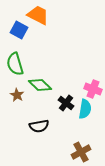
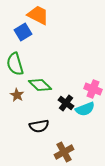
blue square: moved 4 px right, 2 px down; rotated 30 degrees clockwise
cyan semicircle: rotated 60 degrees clockwise
brown cross: moved 17 px left
